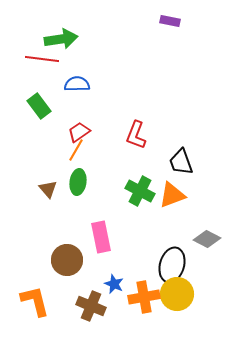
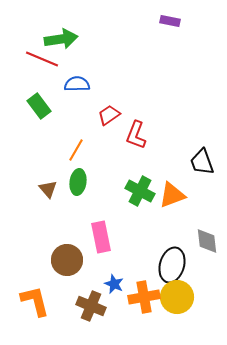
red line: rotated 16 degrees clockwise
red trapezoid: moved 30 px right, 17 px up
black trapezoid: moved 21 px right
gray diamond: moved 2 px down; rotated 56 degrees clockwise
yellow circle: moved 3 px down
